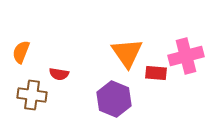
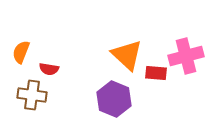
orange triangle: moved 2 px down; rotated 12 degrees counterclockwise
red semicircle: moved 10 px left, 5 px up
